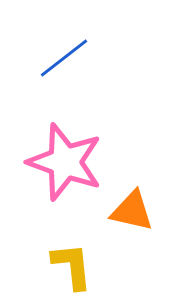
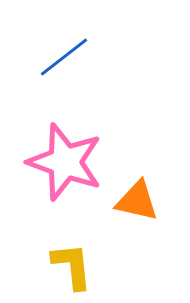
blue line: moved 1 px up
orange triangle: moved 5 px right, 10 px up
